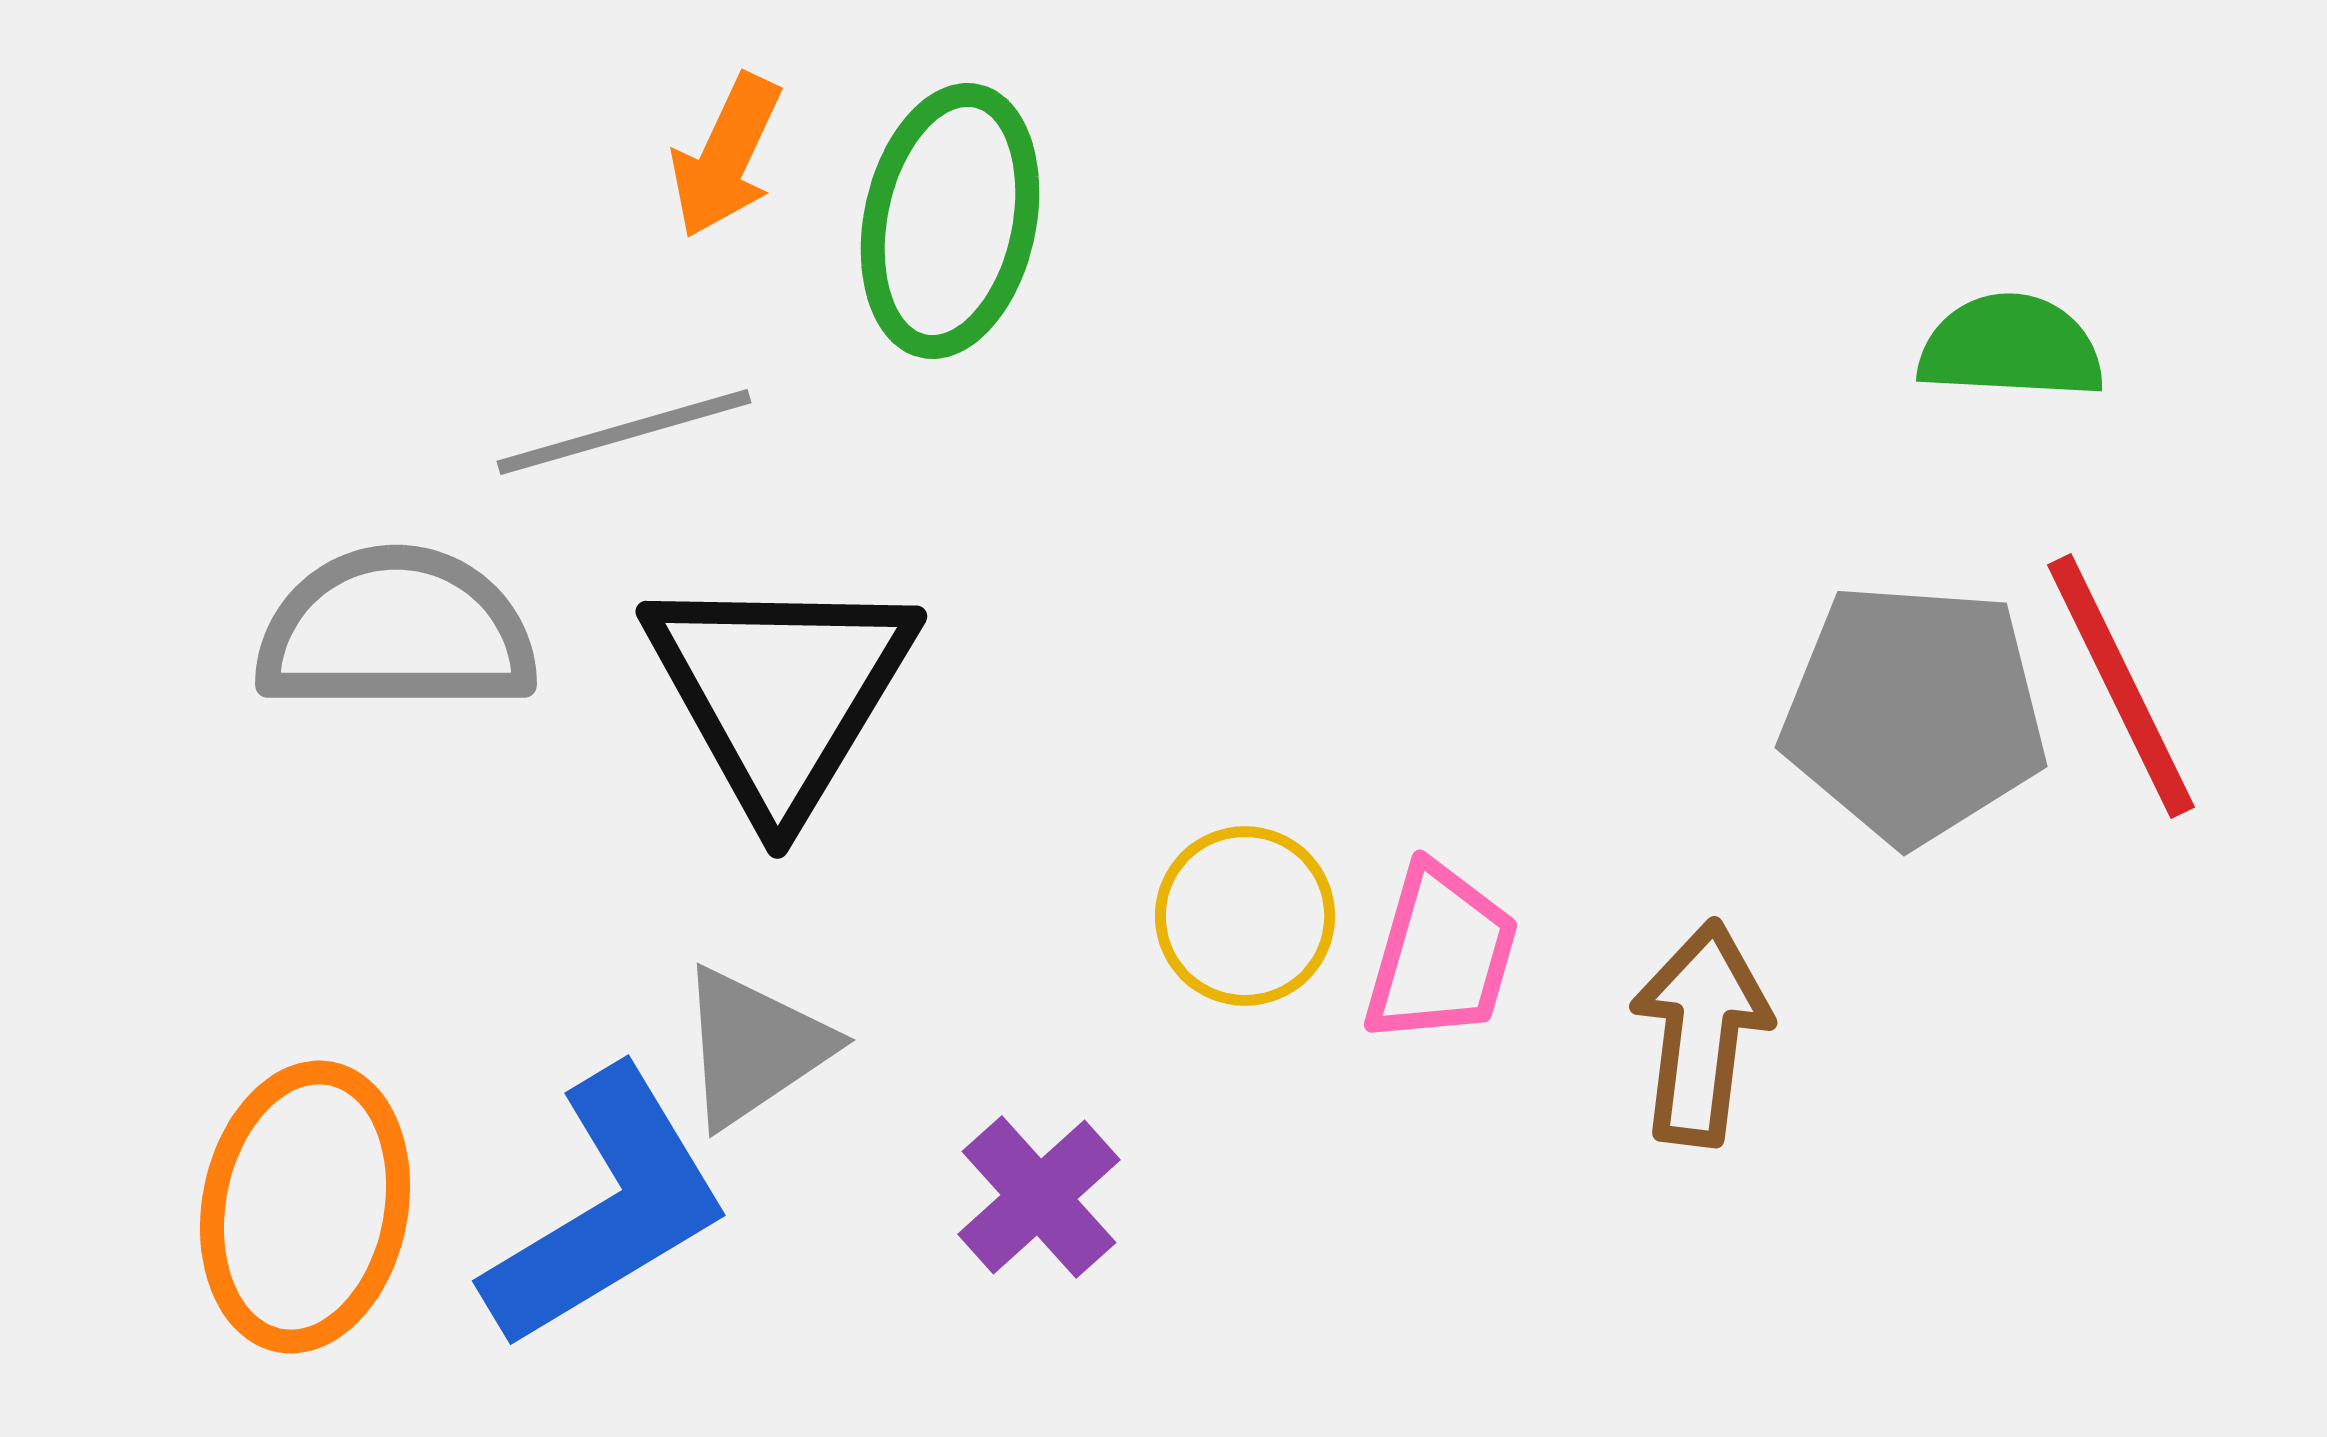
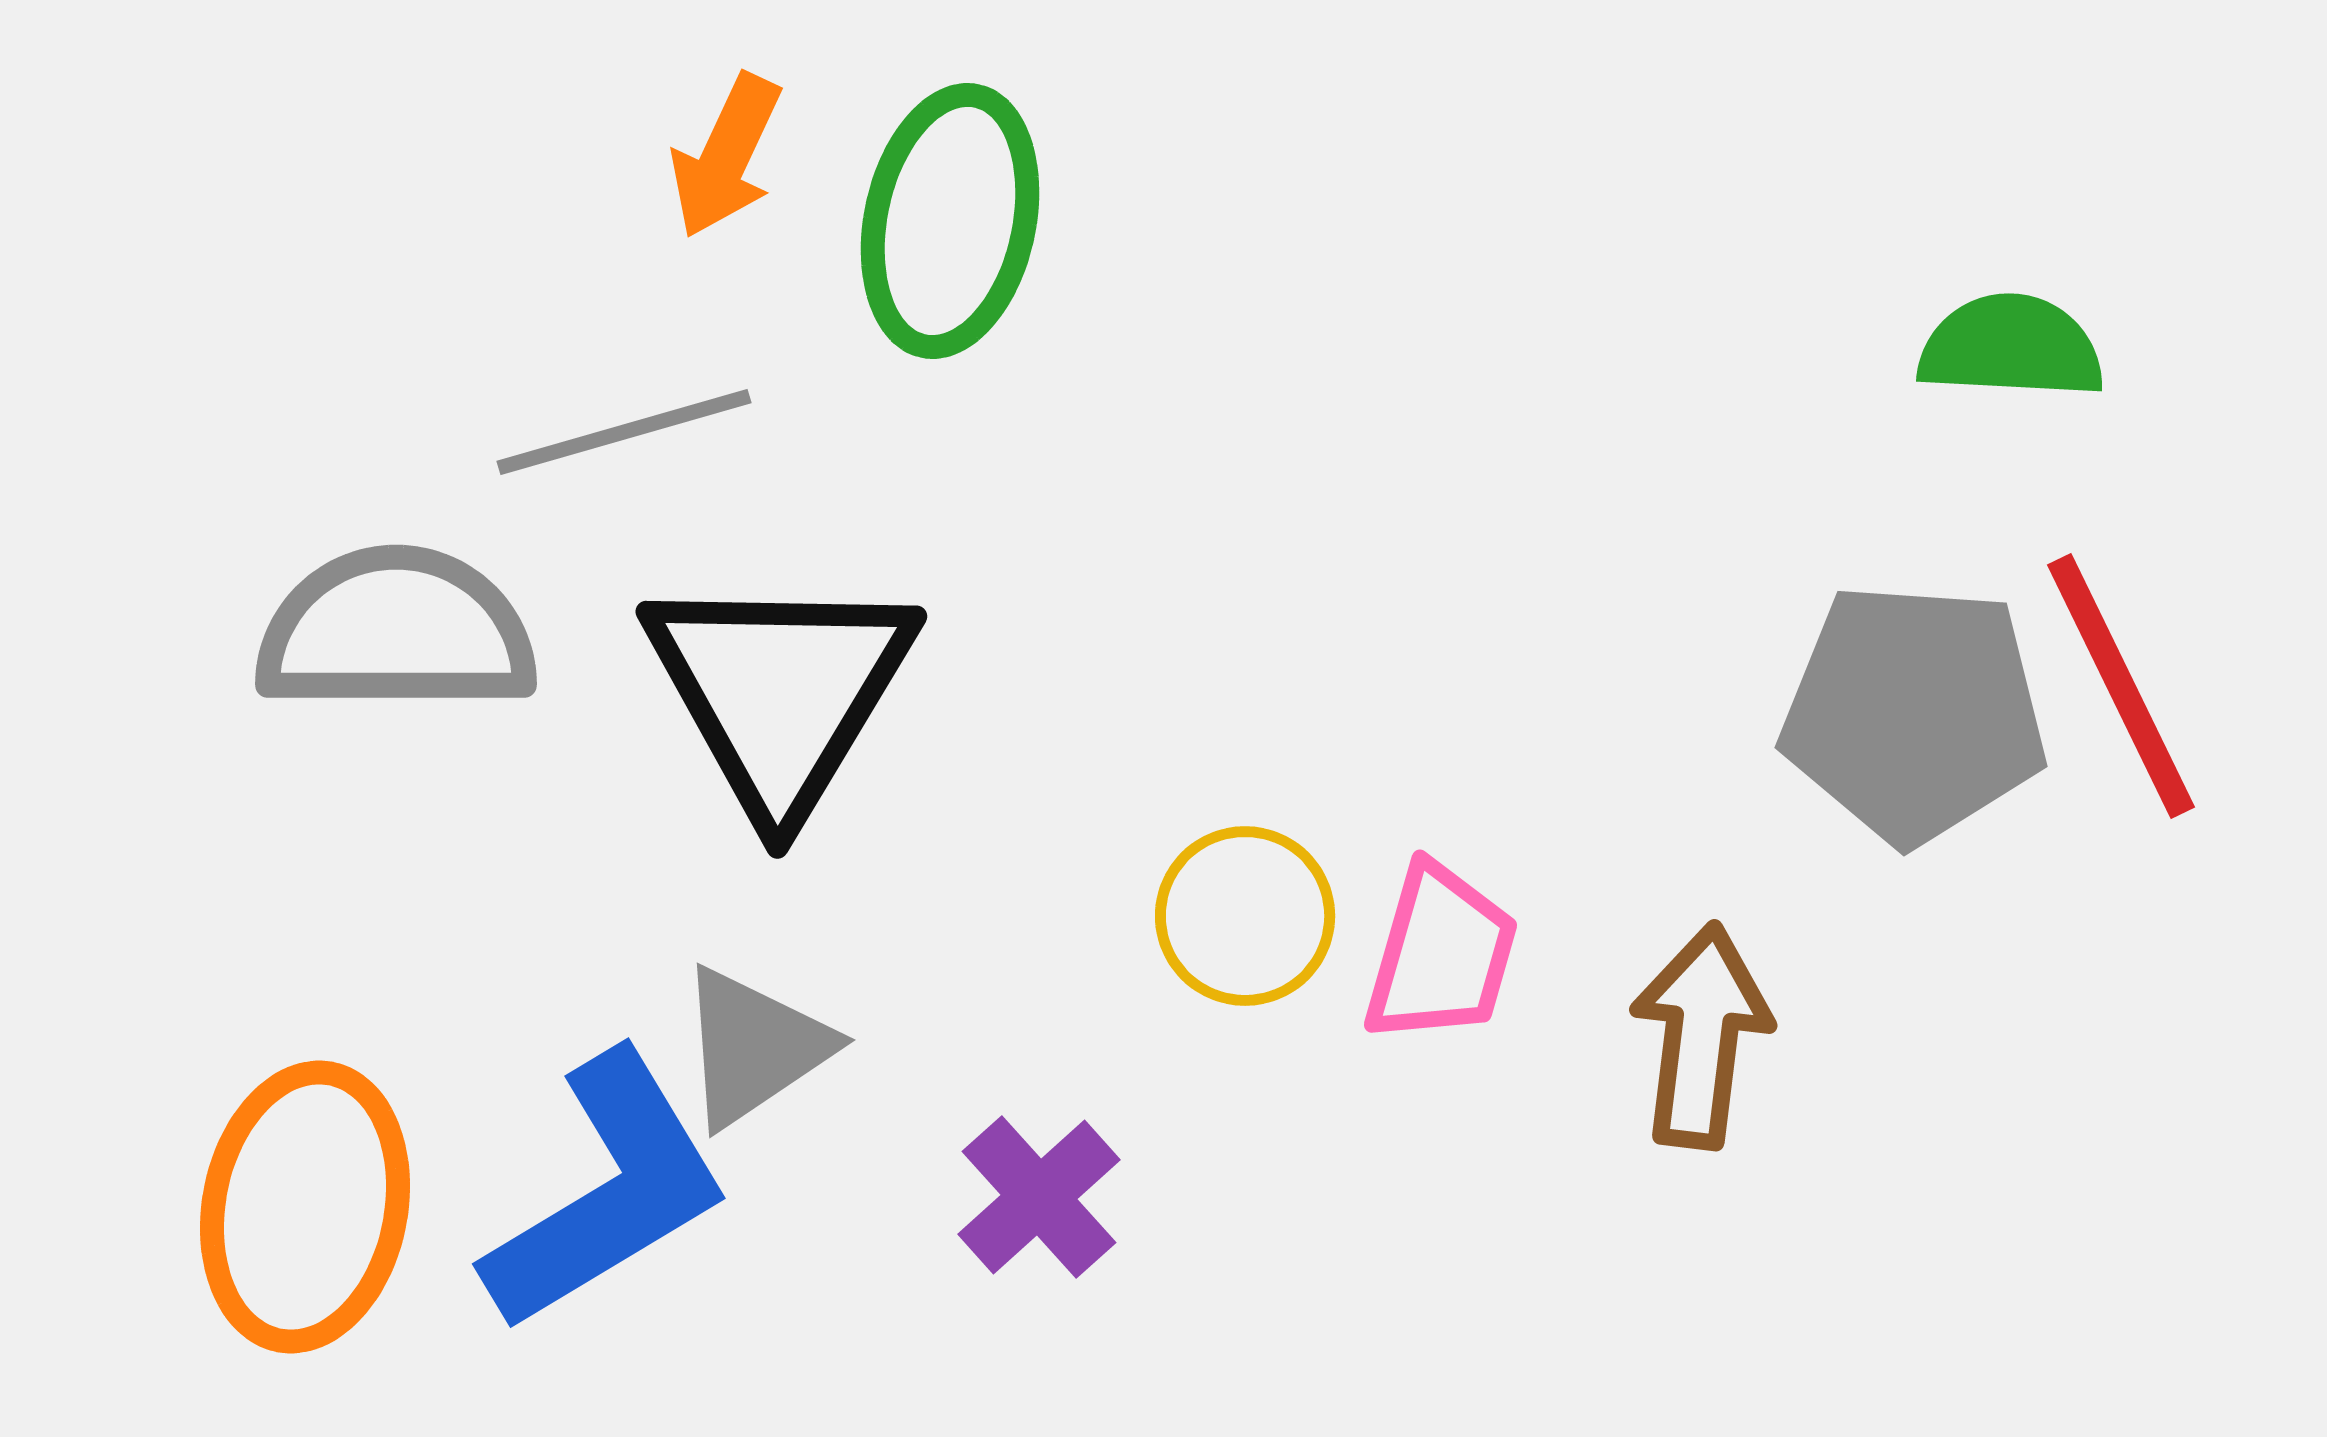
brown arrow: moved 3 px down
blue L-shape: moved 17 px up
